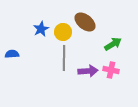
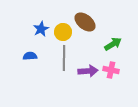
blue semicircle: moved 18 px right, 2 px down
